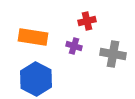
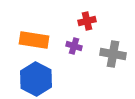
orange rectangle: moved 1 px right, 3 px down
